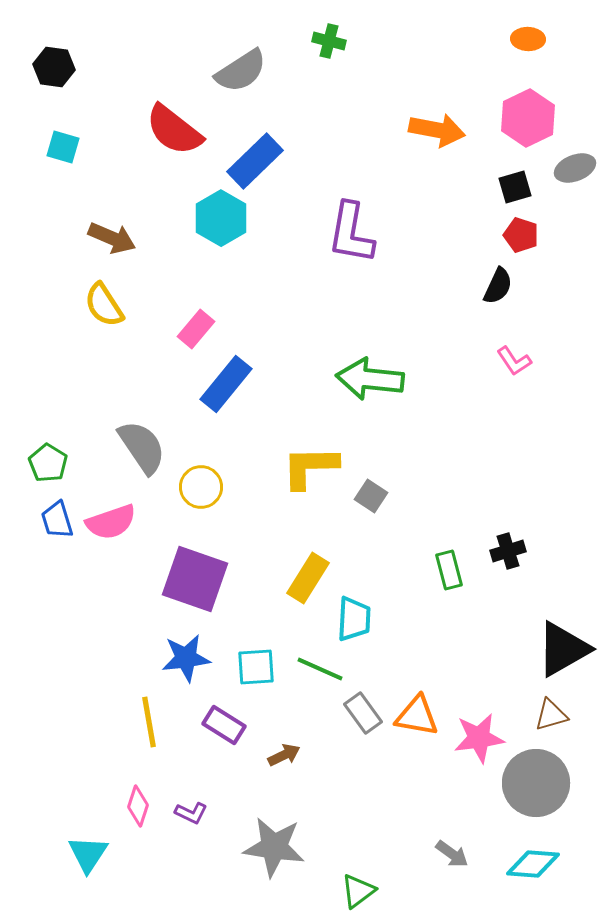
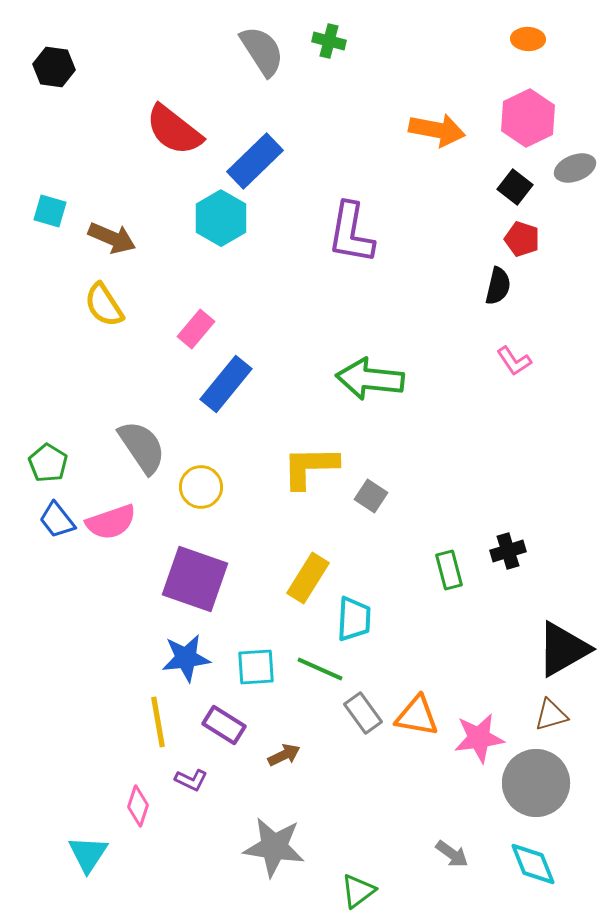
gray semicircle at (241, 71): moved 21 px right, 20 px up; rotated 90 degrees counterclockwise
cyan square at (63, 147): moved 13 px left, 64 px down
black square at (515, 187): rotated 36 degrees counterclockwise
red pentagon at (521, 235): moved 1 px right, 4 px down
black semicircle at (498, 286): rotated 12 degrees counterclockwise
blue trapezoid at (57, 520): rotated 21 degrees counterclockwise
yellow line at (149, 722): moved 9 px right
purple L-shape at (191, 813): moved 33 px up
cyan diamond at (533, 864): rotated 64 degrees clockwise
